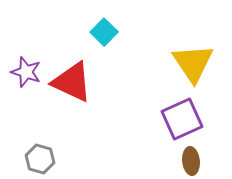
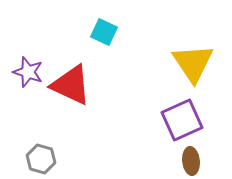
cyan square: rotated 20 degrees counterclockwise
purple star: moved 2 px right
red triangle: moved 1 px left, 3 px down
purple square: moved 1 px down
gray hexagon: moved 1 px right
